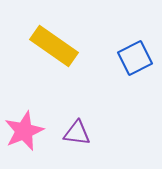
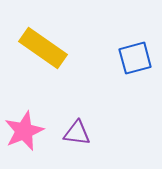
yellow rectangle: moved 11 px left, 2 px down
blue square: rotated 12 degrees clockwise
